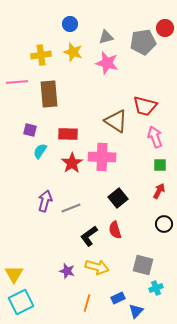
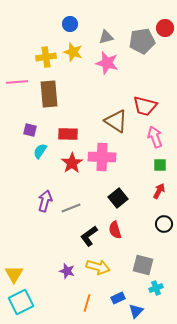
gray pentagon: moved 1 px left, 1 px up
yellow cross: moved 5 px right, 2 px down
yellow arrow: moved 1 px right
